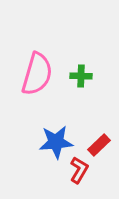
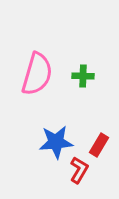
green cross: moved 2 px right
red rectangle: rotated 15 degrees counterclockwise
